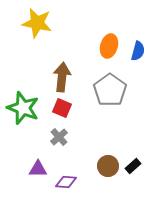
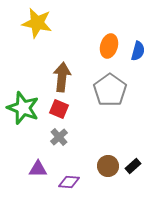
red square: moved 3 px left, 1 px down
purple diamond: moved 3 px right
